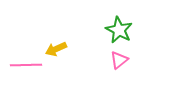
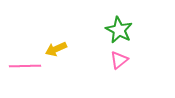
pink line: moved 1 px left, 1 px down
